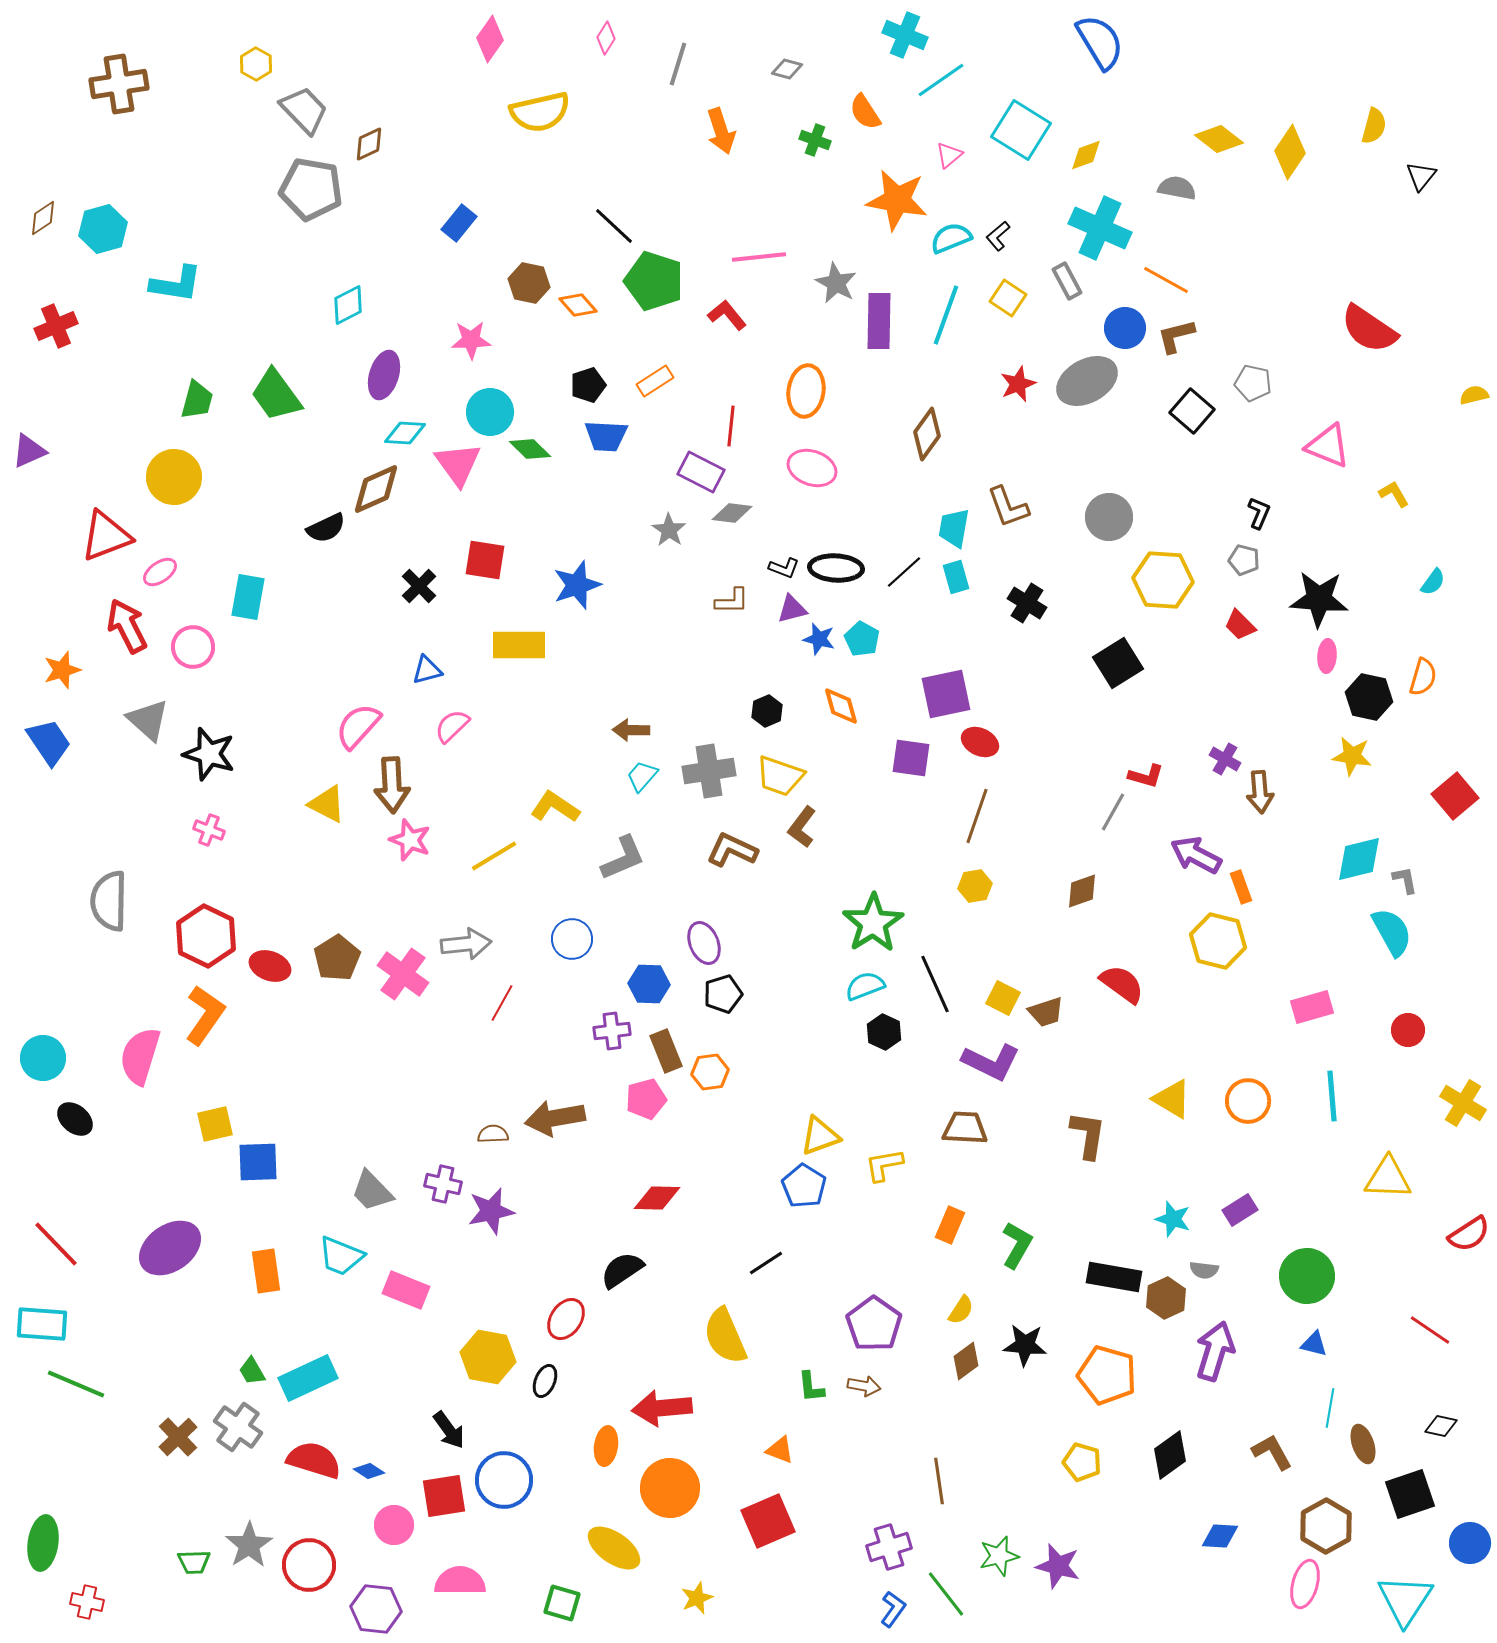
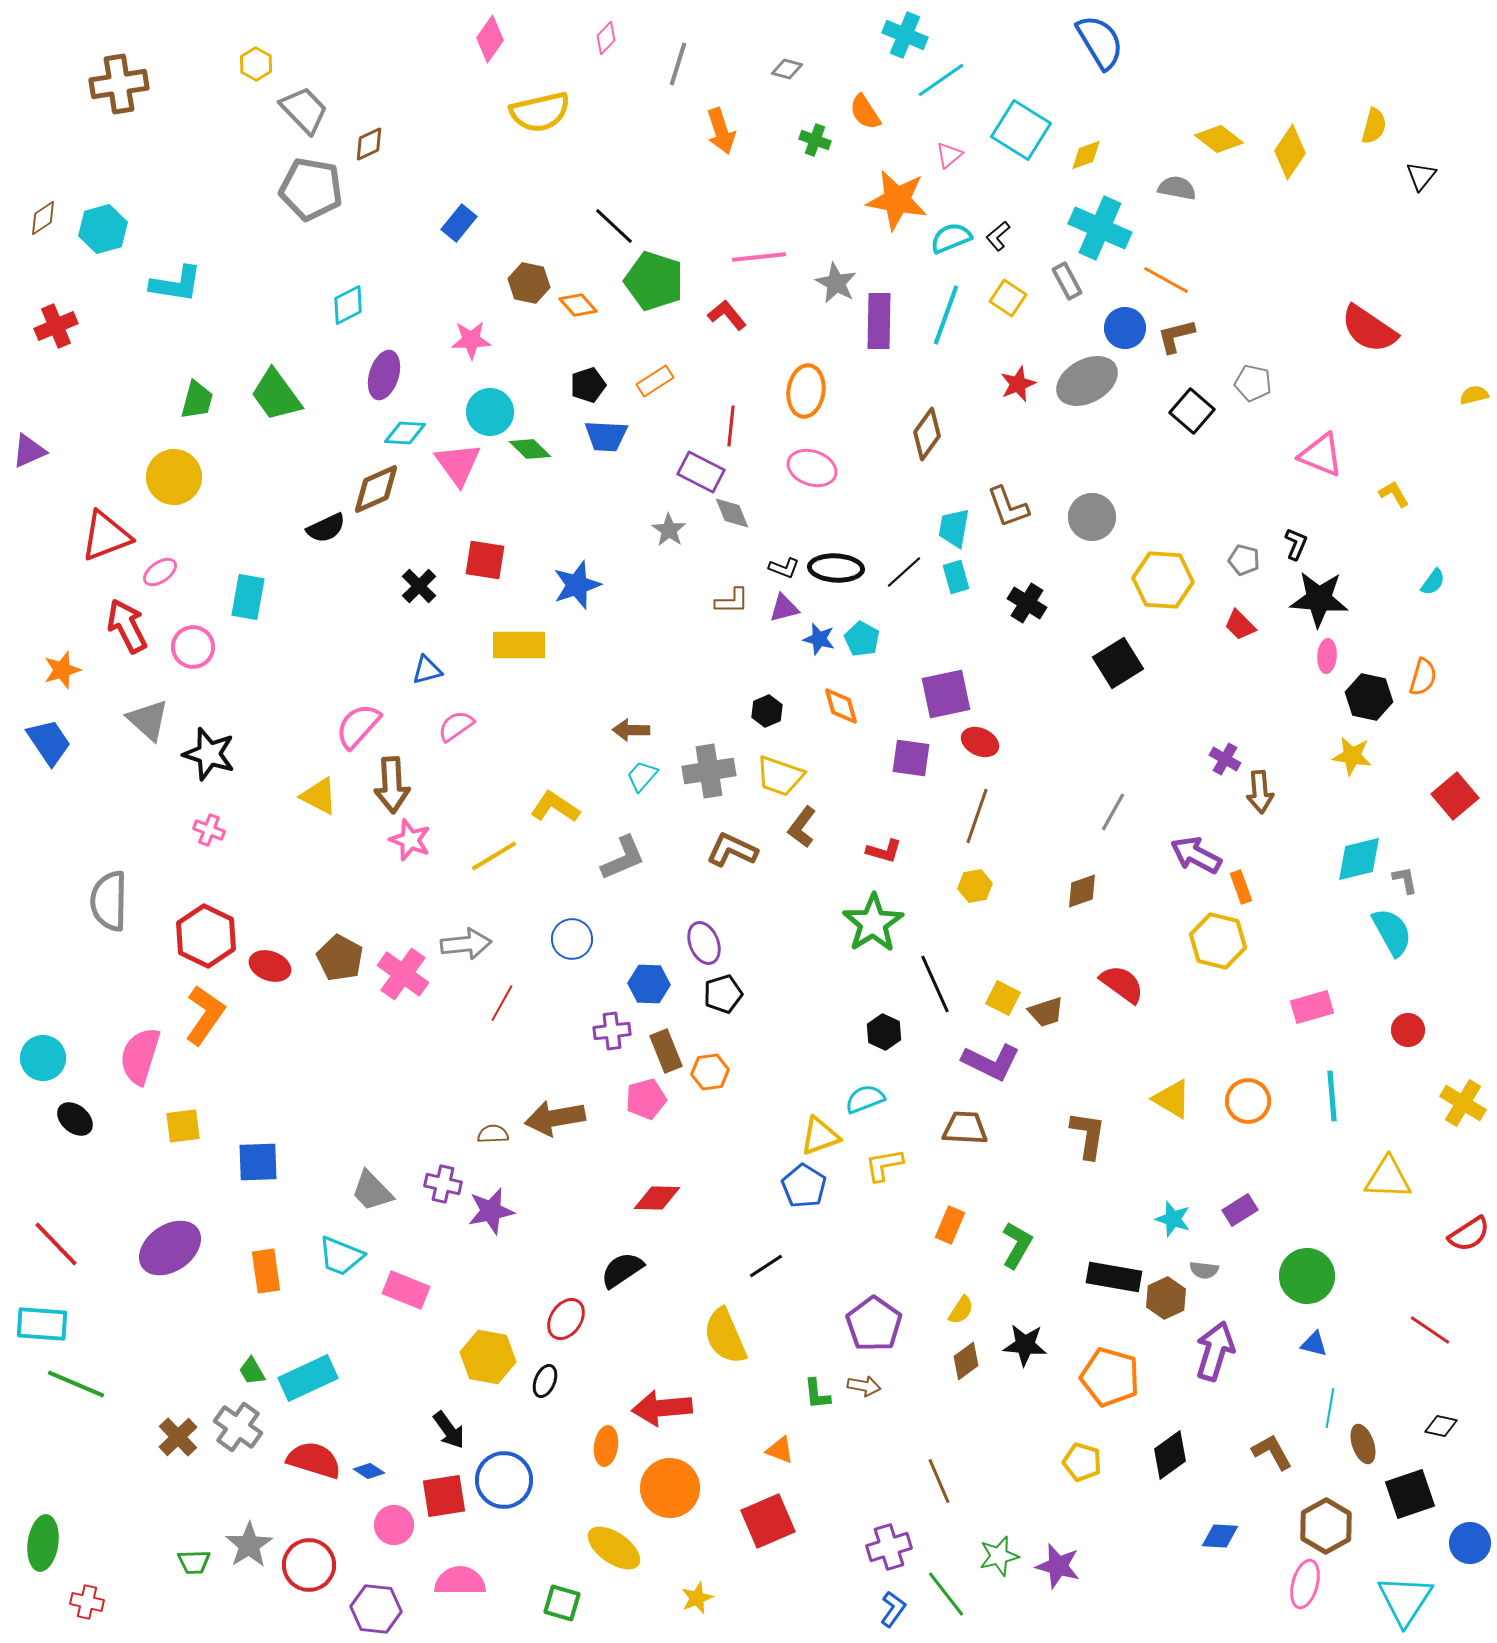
pink diamond at (606, 38): rotated 12 degrees clockwise
pink triangle at (1328, 446): moved 7 px left, 9 px down
gray diamond at (732, 513): rotated 60 degrees clockwise
black L-shape at (1259, 513): moved 37 px right, 31 px down
gray circle at (1109, 517): moved 17 px left
purple triangle at (792, 609): moved 8 px left, 1 px up
pink semicircle at (452, 726): moved 4 px right; rotated 9 degrees clockwise
red L-shape at (1146, 776): moved 262 px left, 75 px down
yellow triangle at (327, 804): moved 8 px left, 8 px up
brown pentagon at (337, 958): moved 3 px right; rotated 12 degrees counterclockwise
cyan semicircle at (865, 986): moved 113 px down
yellow square at (215, 1124): moved 32 px left, 2 px down; rotated 6 degrees clockwise
black line at (766, 1263): moved 3 px down
orange pentagon at (1107, 1375): moved 3 px right, 2 px down
green L-shape at (811, 1387): moved 6 px right, 7 px down
brown line at (939, 1481): rotated 15 degrees counterclockwise
